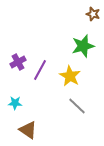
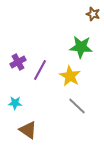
green star: moved 2 px left, 1 px down; rotated 20 degrees clockwise
